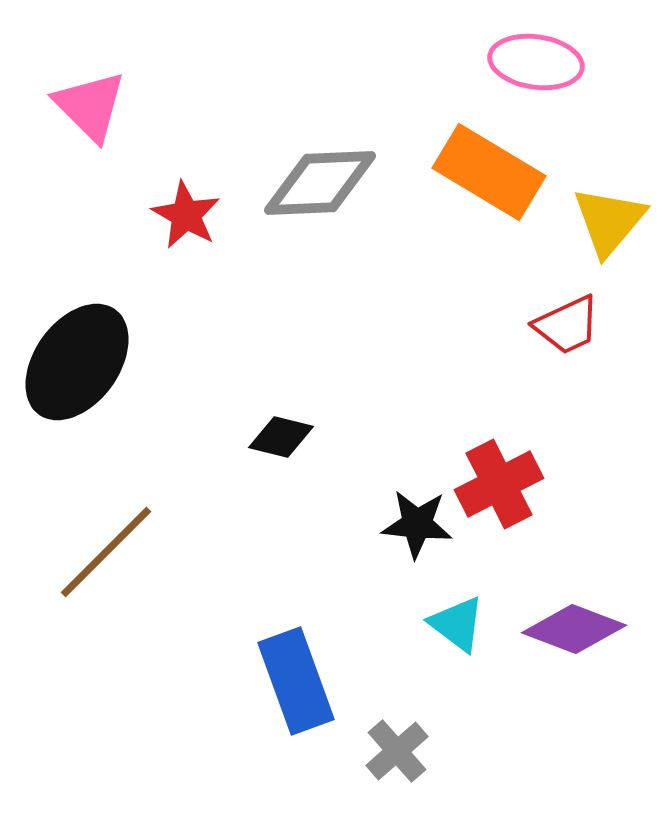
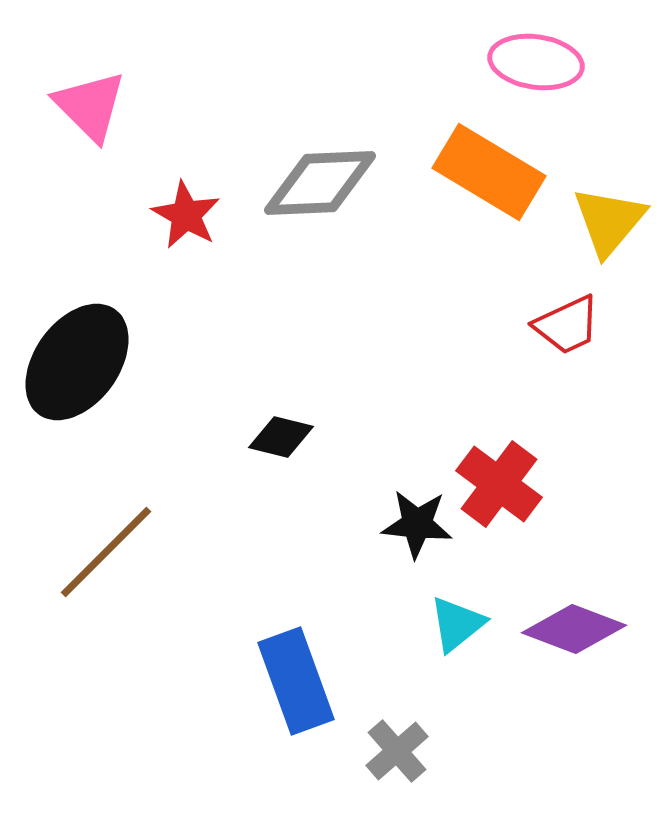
red cross: rotated 26 degrees counterclockwise
cyan triangle: rotated 44 degrees clockwise
